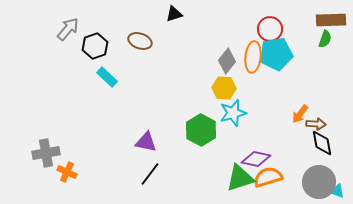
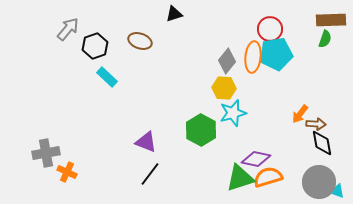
purple triangle: rotated 10 degrees clockwise
